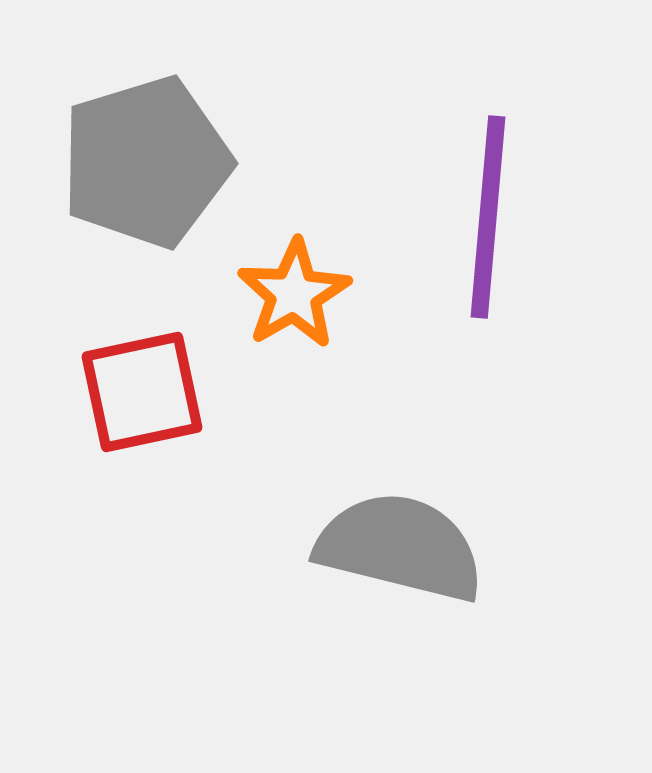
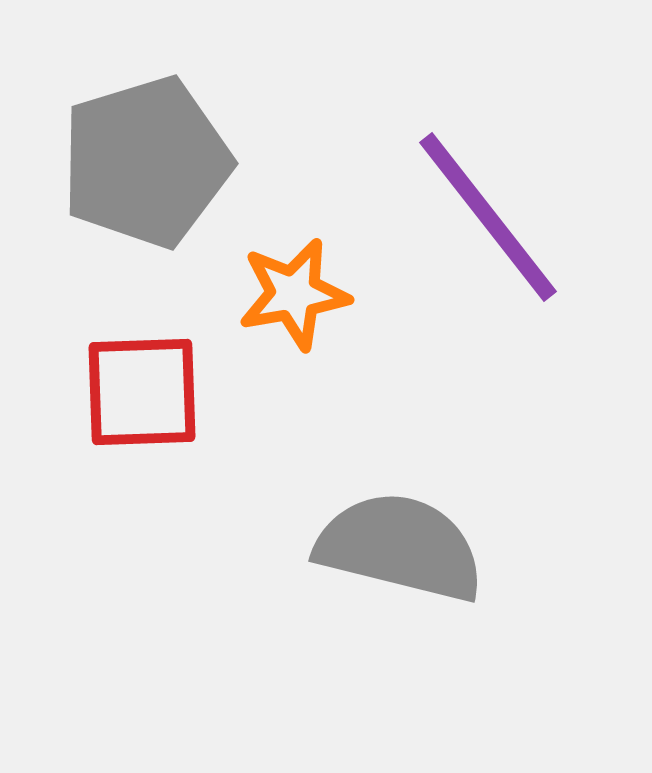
purple line: rotated 43 degrees counterclockwise
orange star: rotated 20 degrees clockwise
red square: rotated 10 degrees clockwise
